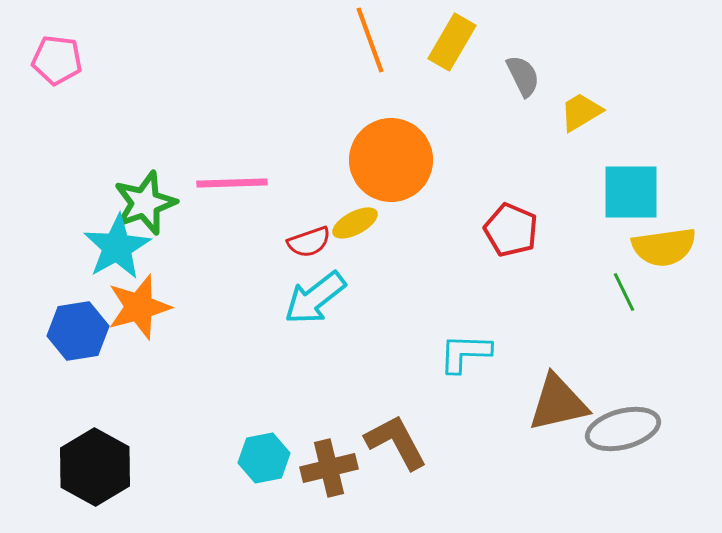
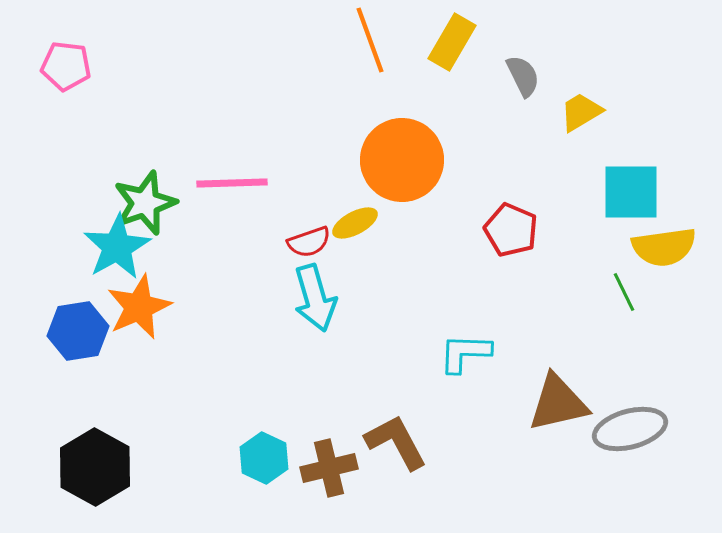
pink pentagon: moved 9 px right, 6 px down
orange circle: moved 11 px right
cyan arrow: rotated 68 degrees counterclockwise
orange star: rotated 8 degrees counterclockwise
gray ellipse: moved 7 px right
cyan hexagon: rotated 24 degrees counterclockwise
